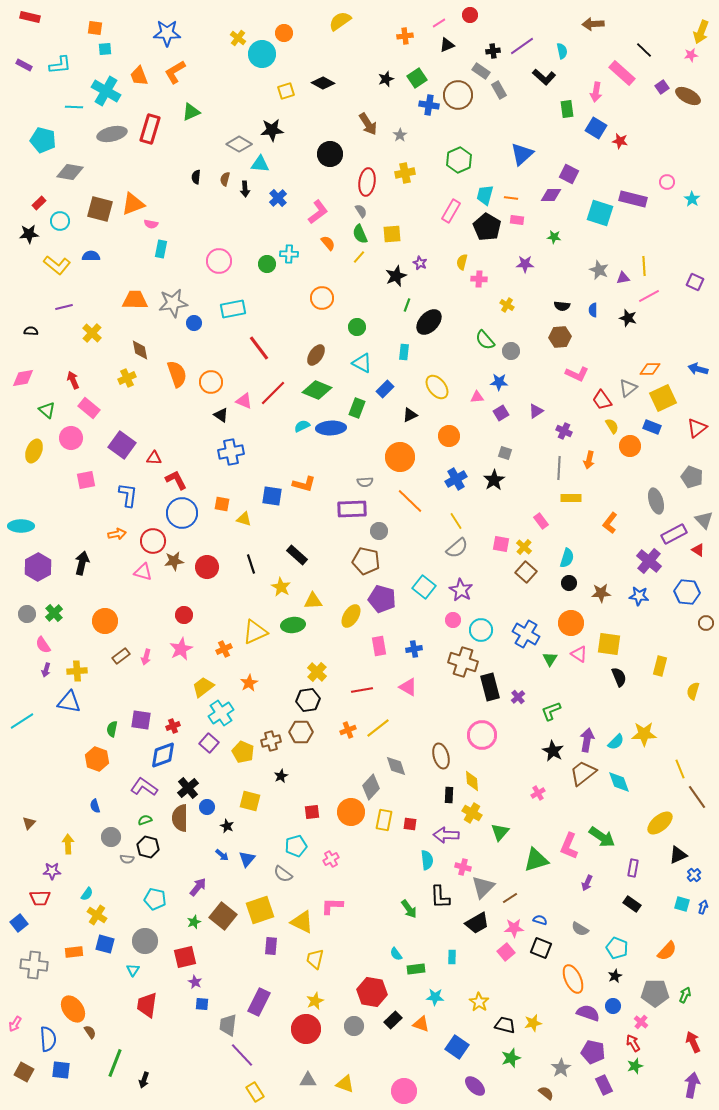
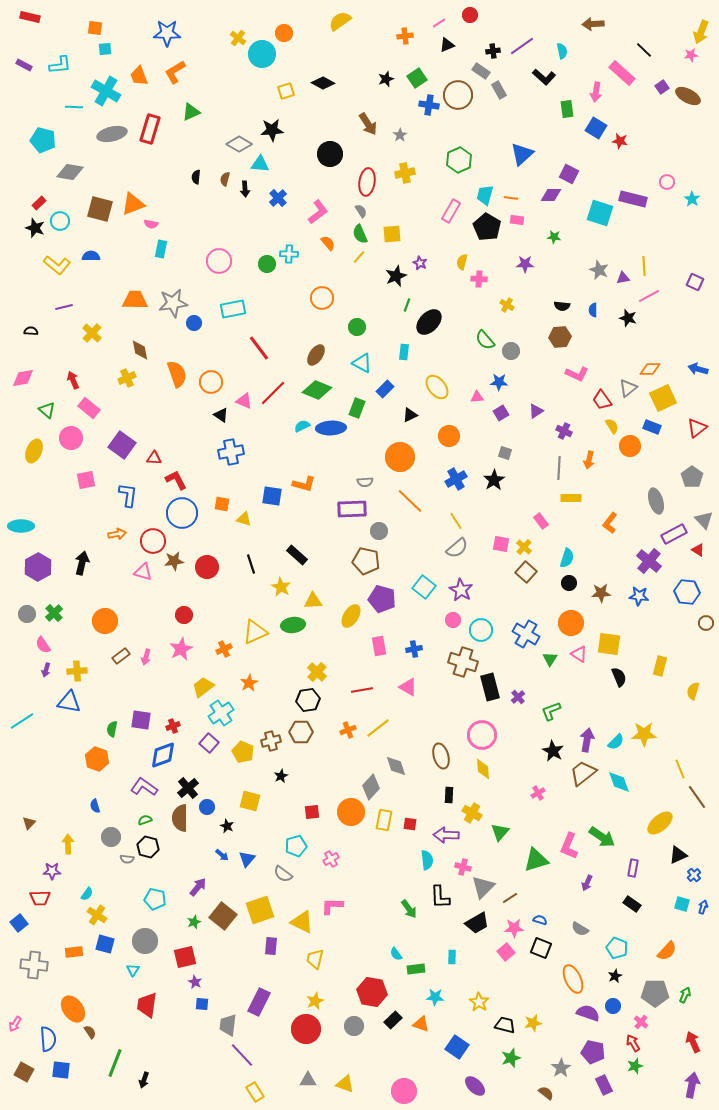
black star at (29, 234): moved 6 px right, 6 px up; rotated 24 degrees clockwise
gray pentagon at (692, 477): rotated 15 degrees clockwise
yellow diamond at (472, 781): moved 11 px right, 12 px up
